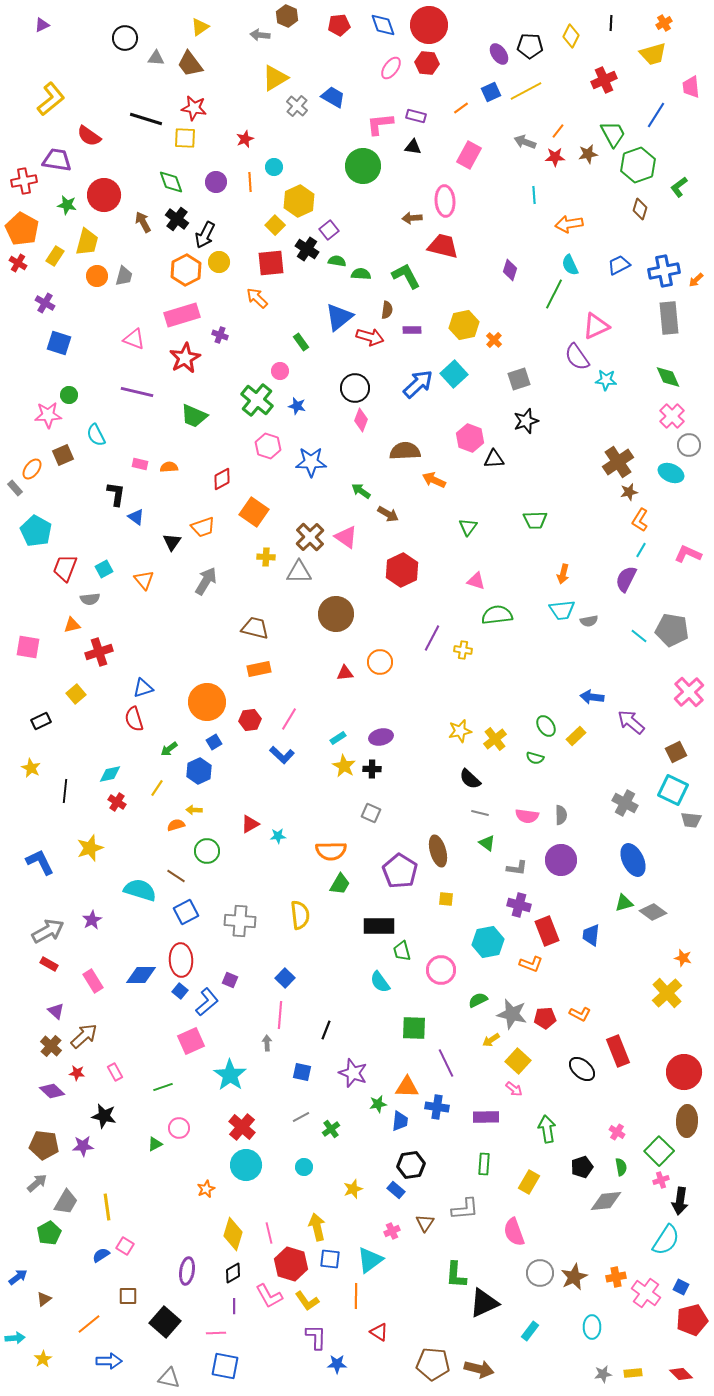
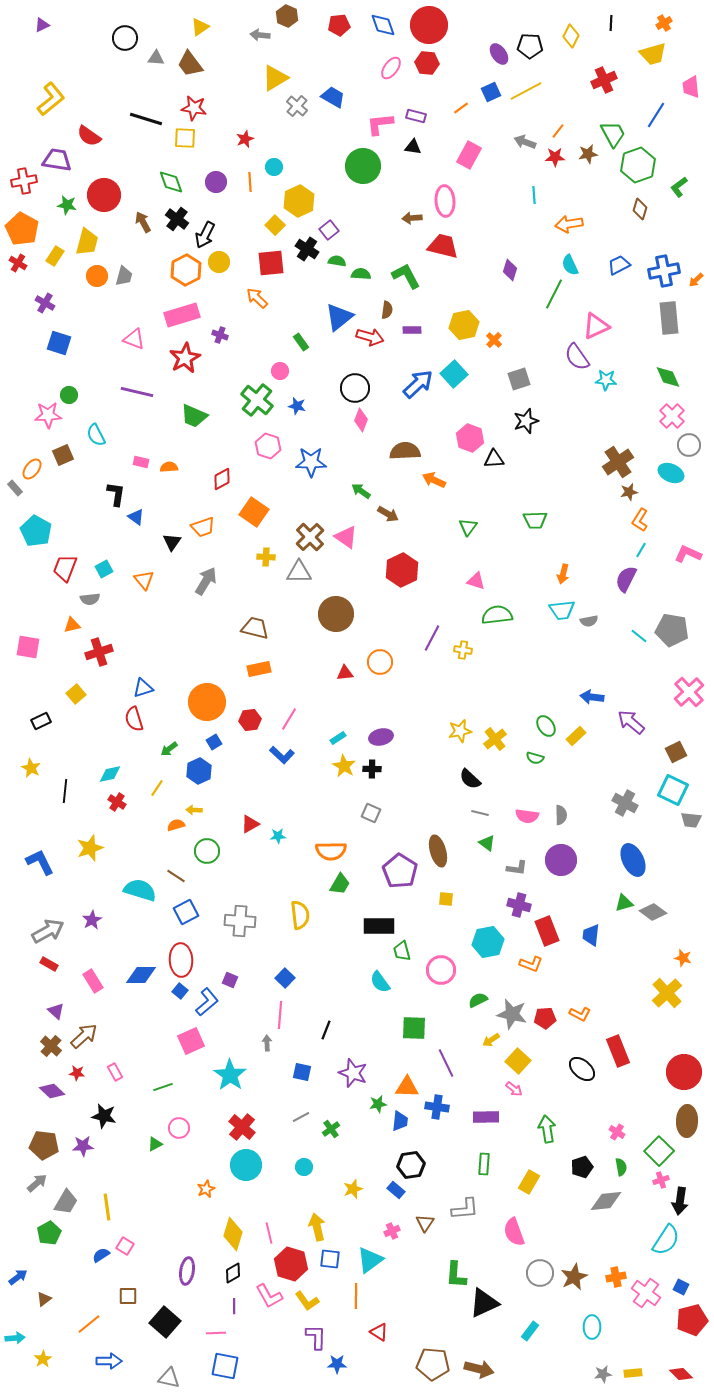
pink rectangle at (140, 464): moved 1 px right, 2 px up
